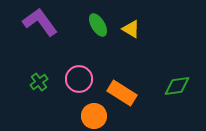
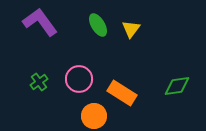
yellow triangle: rotated 36 degrees clockwise
